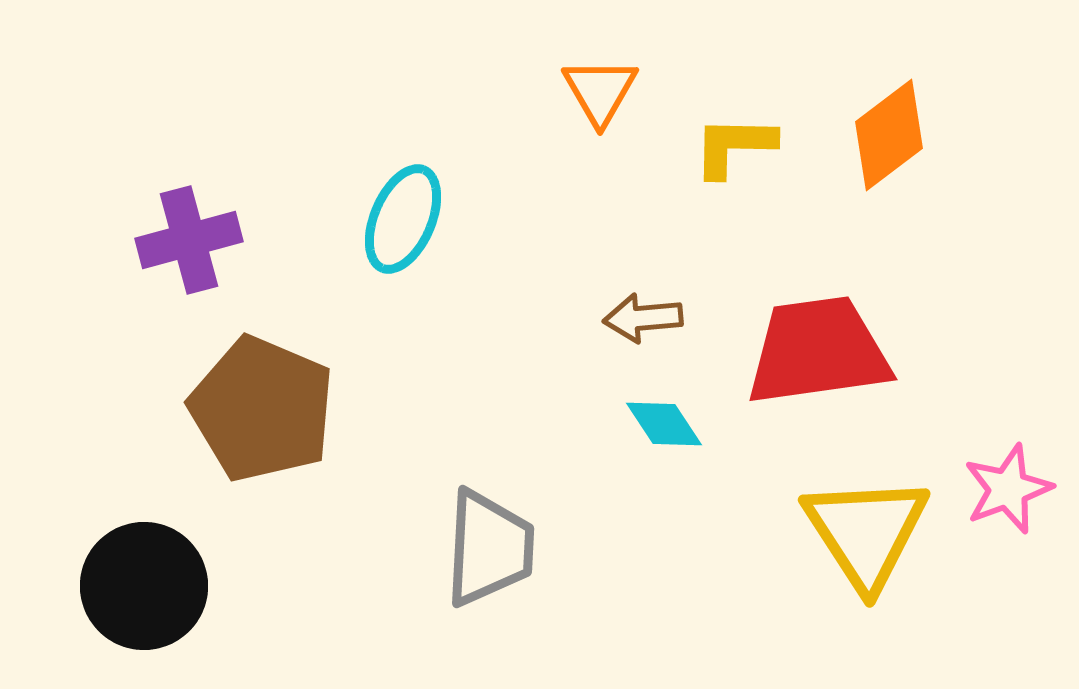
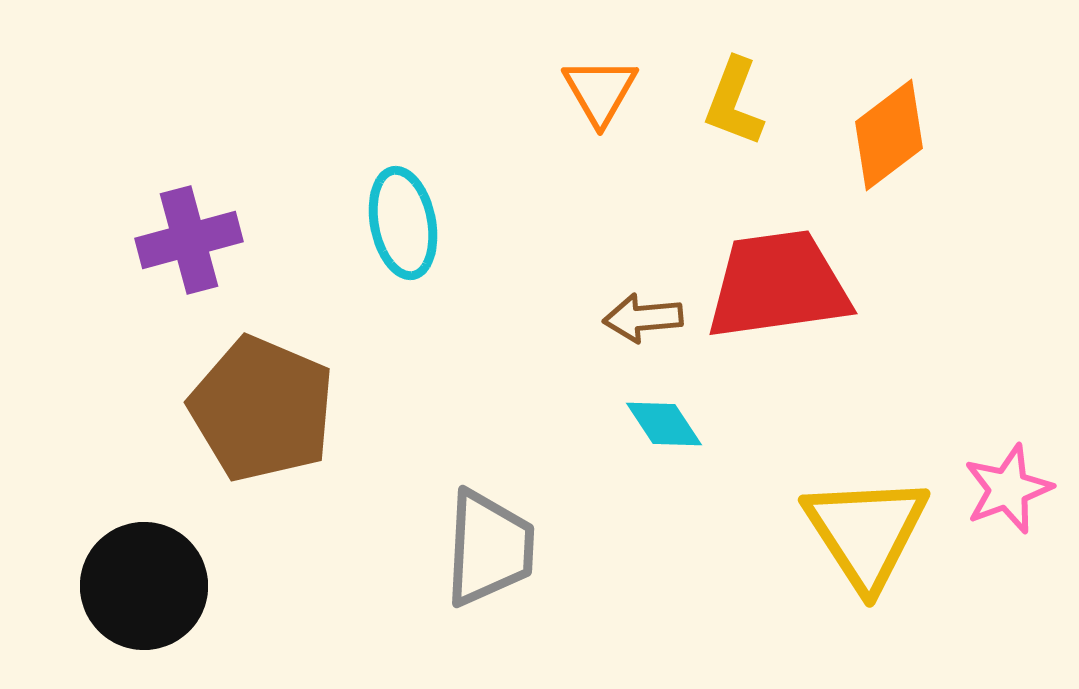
yellow L-shape: moved 44 px up; rotated 70 degrees counterclockwise
cyan ellipse: moved 4 px down; rotated 34 degrees counterclockwise
red trapezoid: moved 40 px left, 66 px up
